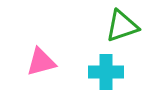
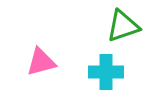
green triangle: moved 1 px right
